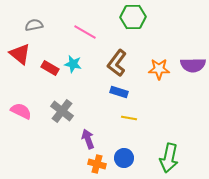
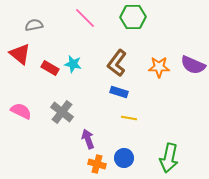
pink line: moved 14 px up; rotated 15 degrees clockwise
purple semicircle: rotated 25 degrees clockwise
orange star: moved 2 px up
gray cross: moved 1 px down
